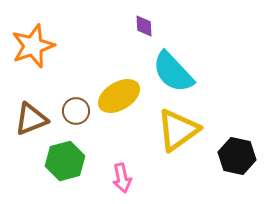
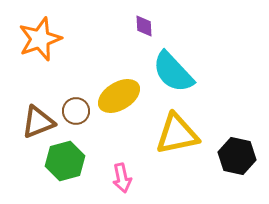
orange star: moved 7 px right, 7 px up
brown triangle: moved 7 px right, 3 px down
yellow triangle: moved 1 px left, 4 px down; rotated 24 degrees clockwise
